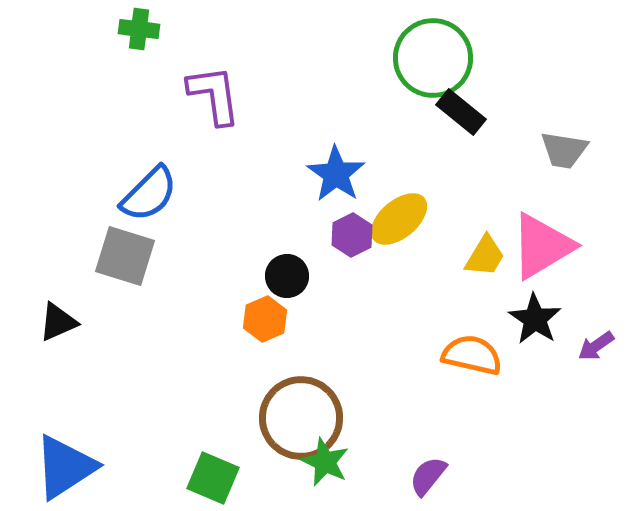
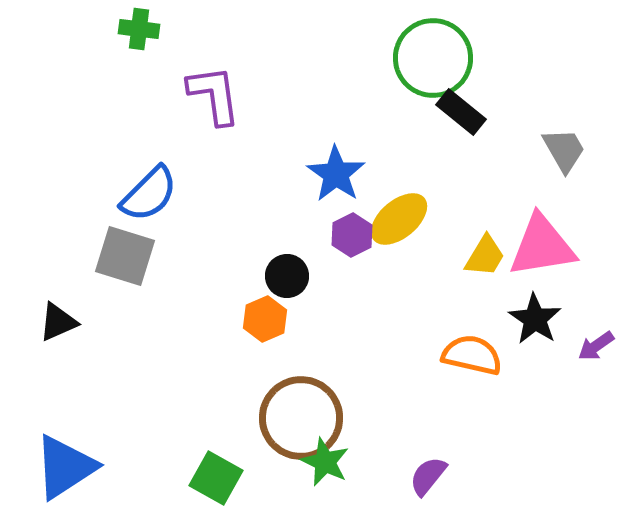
gray trapezoid: rotated 129 degrees counterclockwise
pink triangle: rotated 22 degrees clockwise
green square: moved 3 px right; rotated 6 degrees clockwise
